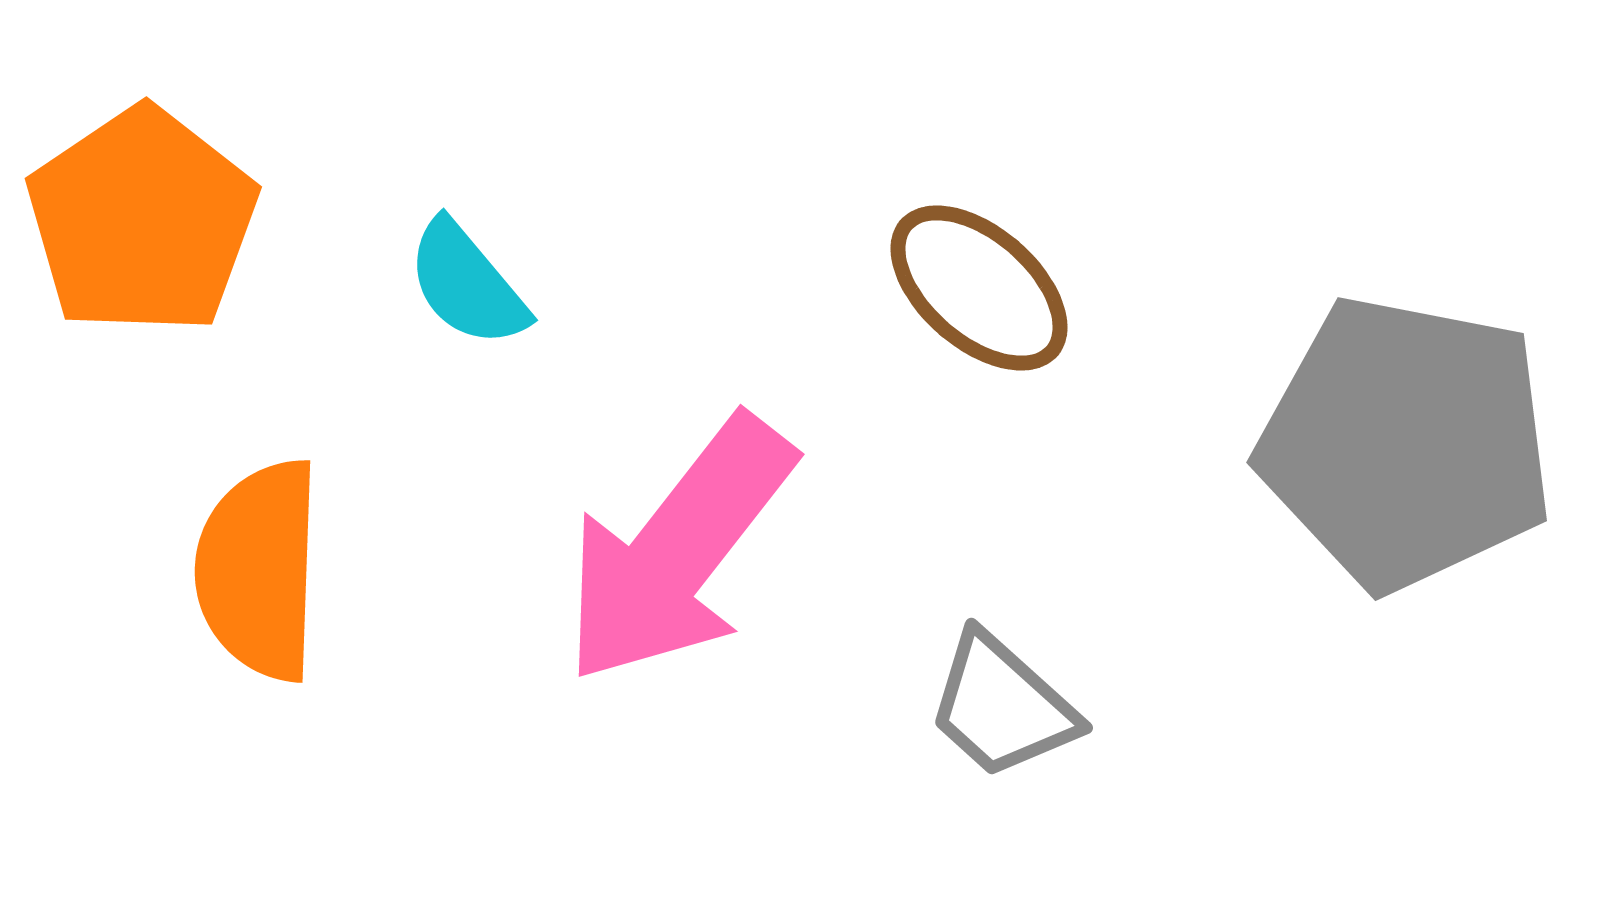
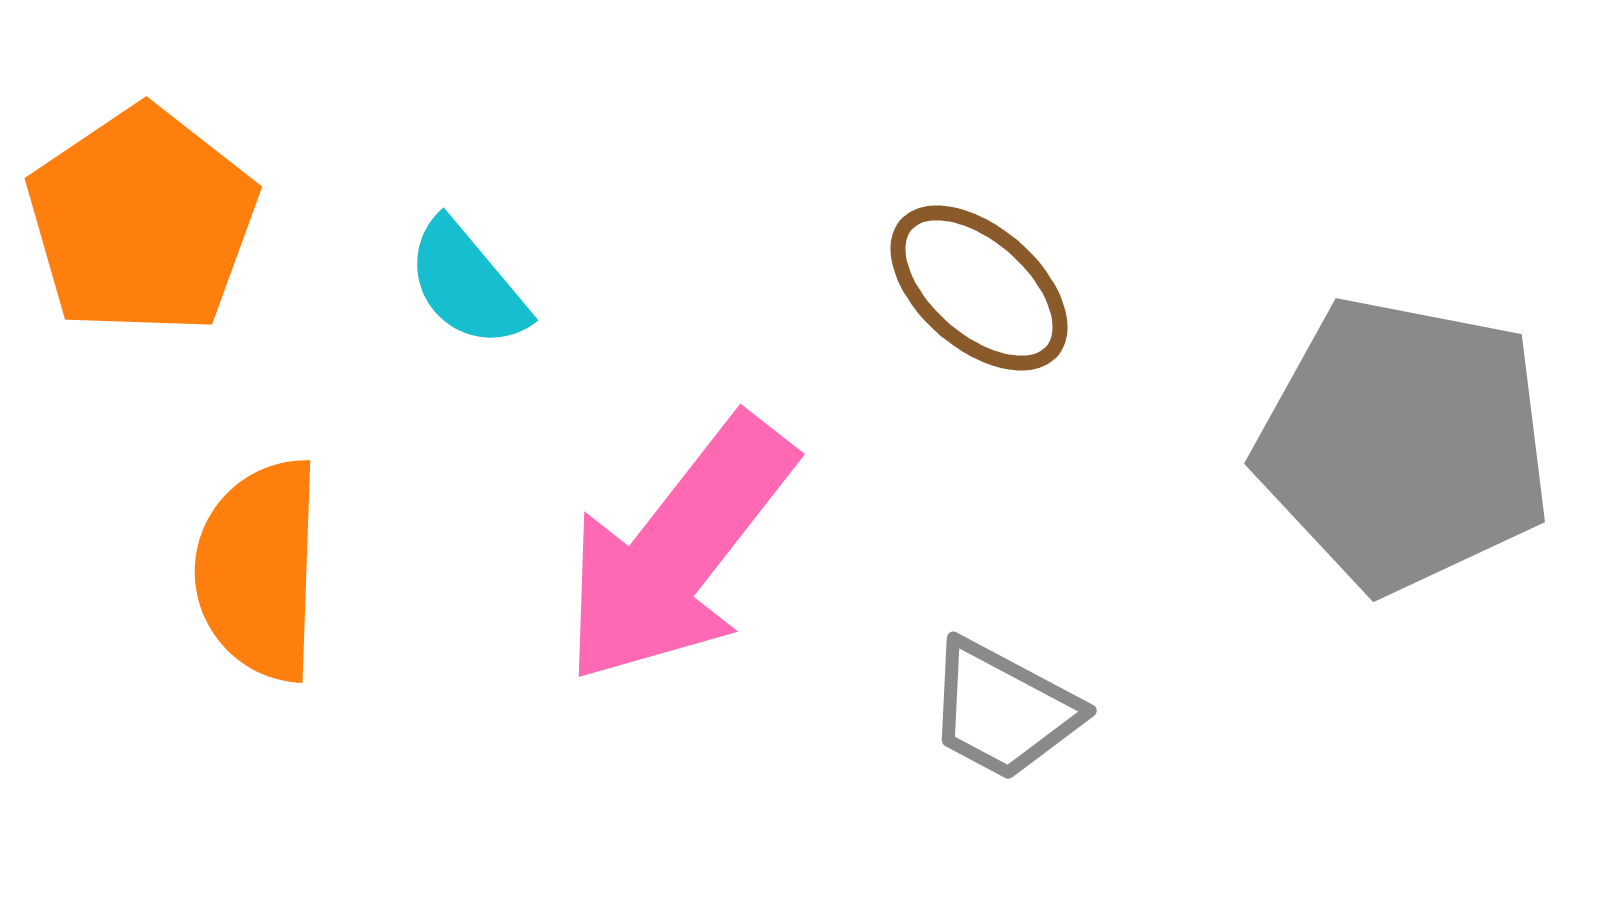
gray pentagon: moved 2 px left, 1 px down
gray trapezoid: moved 1 px right, 4 px down; rotated 14 degrees counterclockwise
